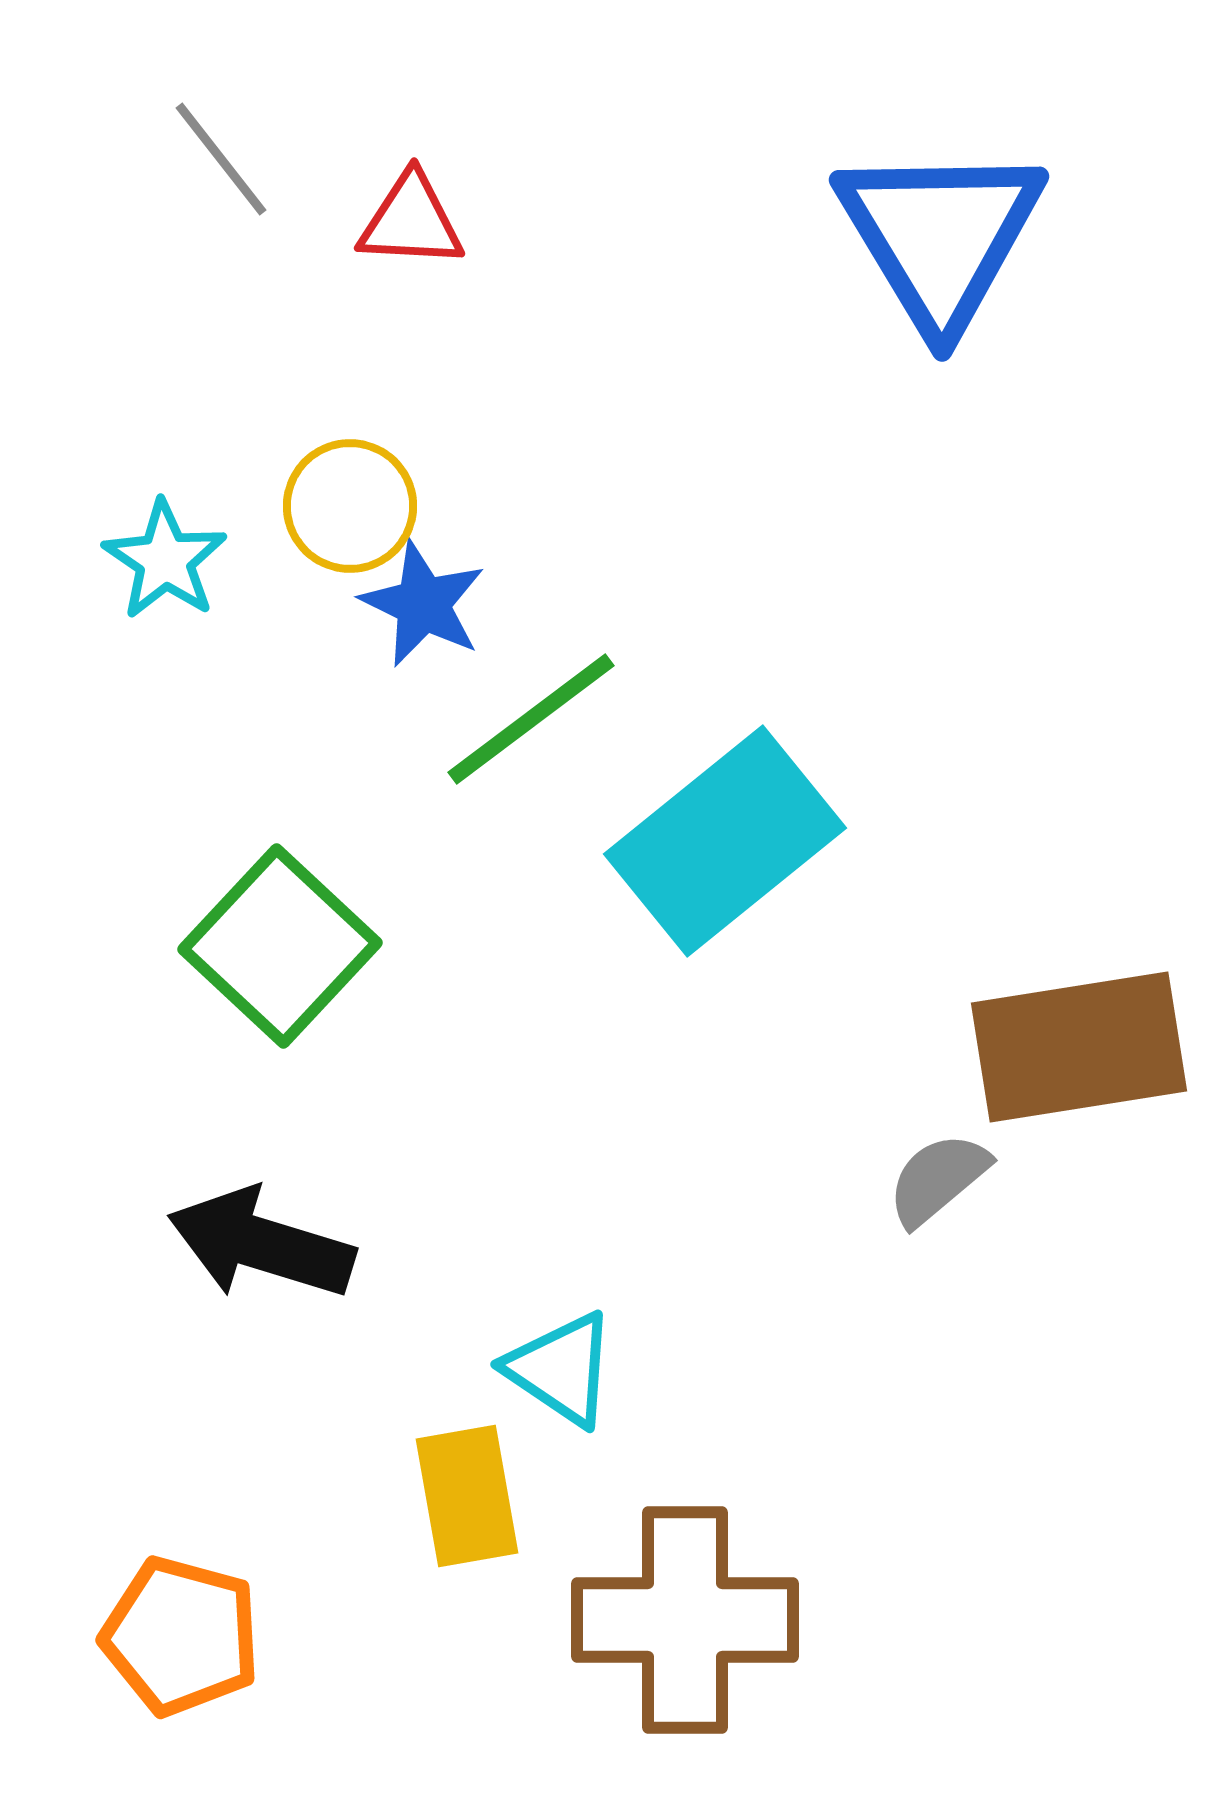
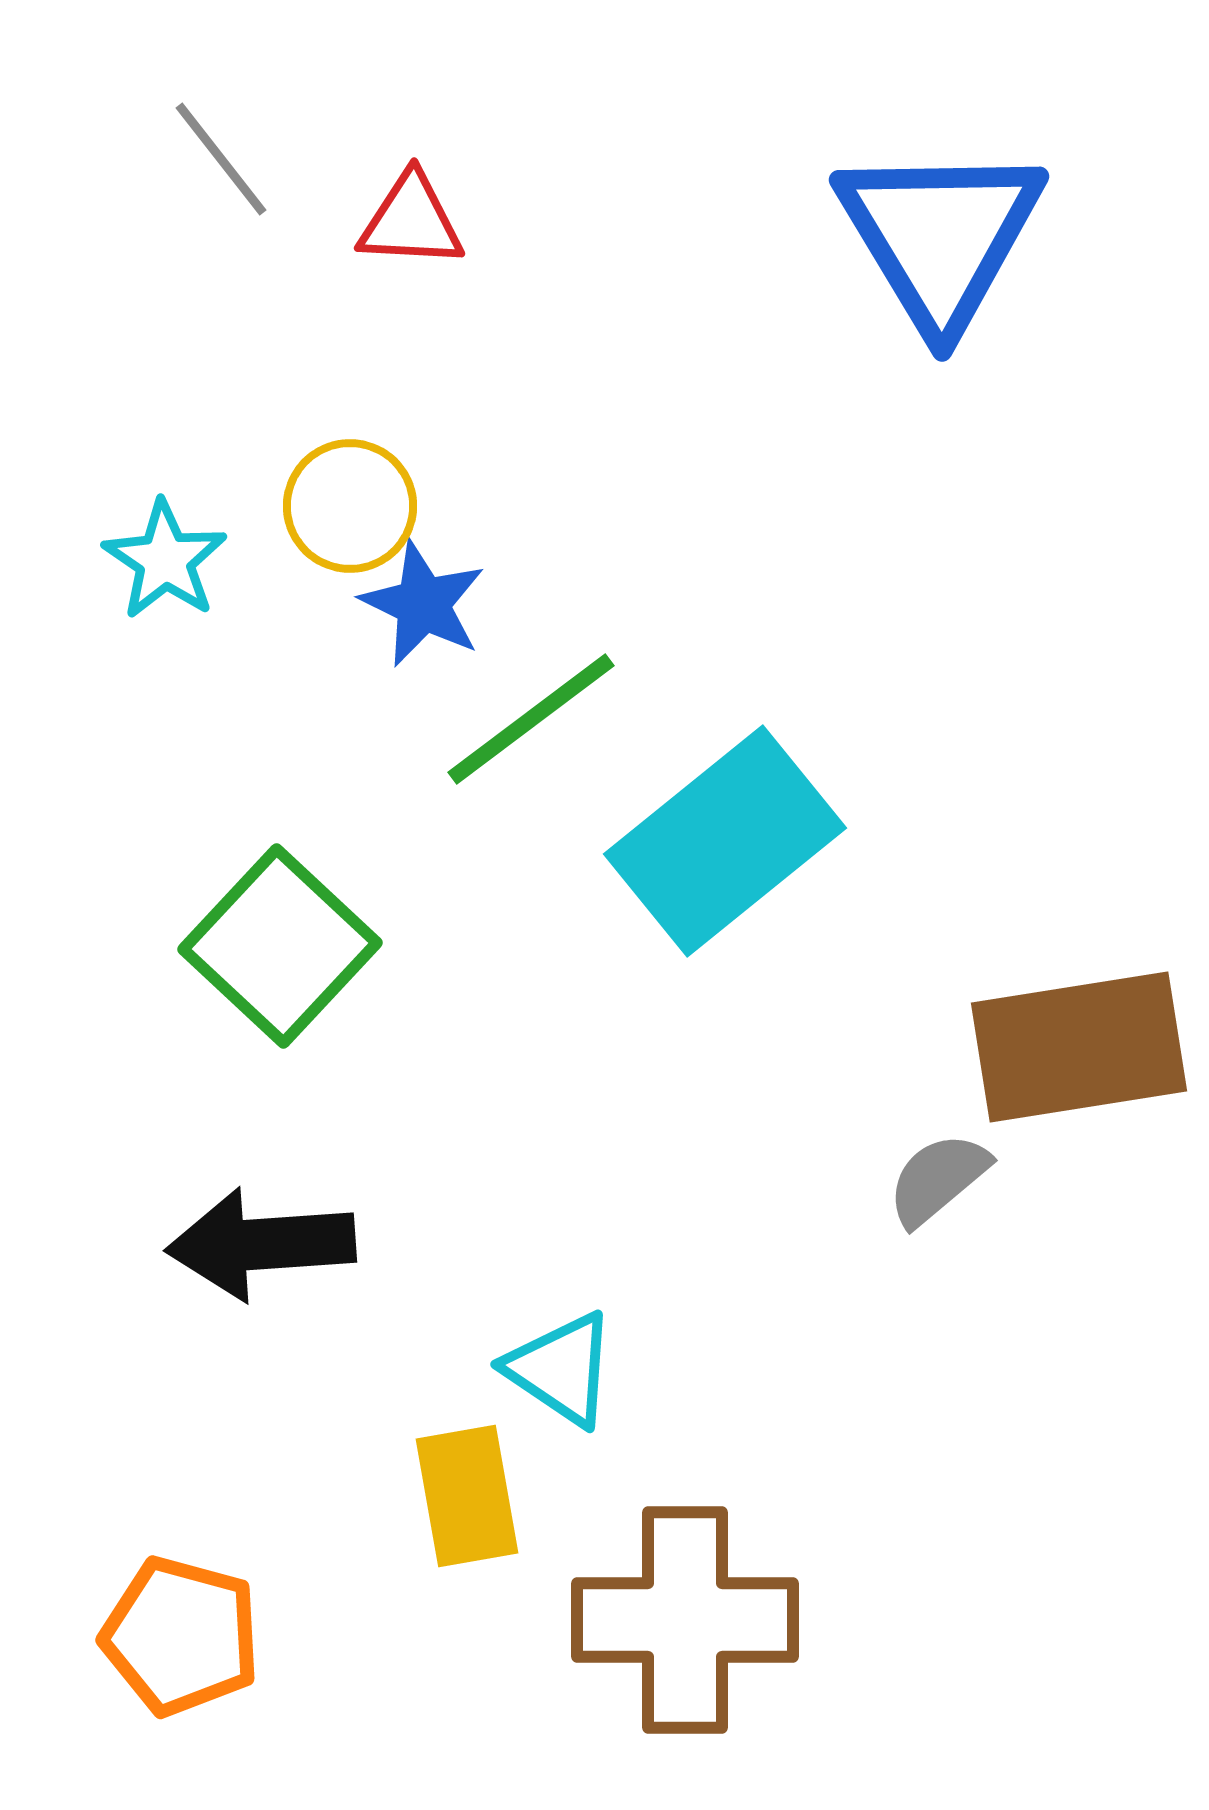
black arrow: rotated 21 degrees counterclockwise
